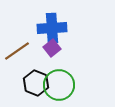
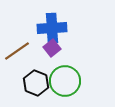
green circle: moved 6 px right, 4 px up
